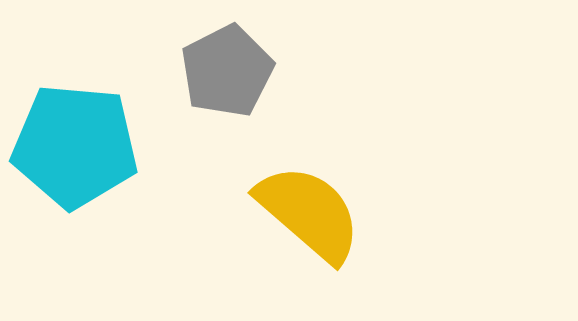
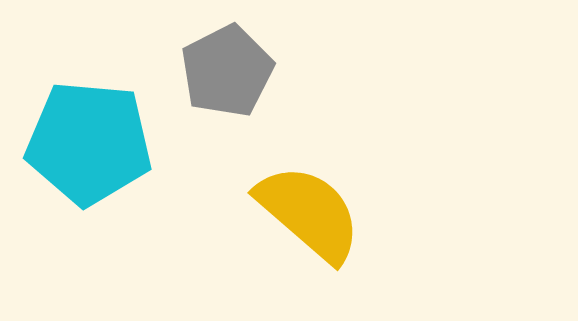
cyan pentagon: moved 14 px right, 3 px up
